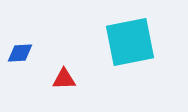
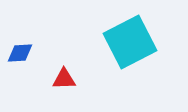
cyan square: rotated 16 degrees counterclockwise
